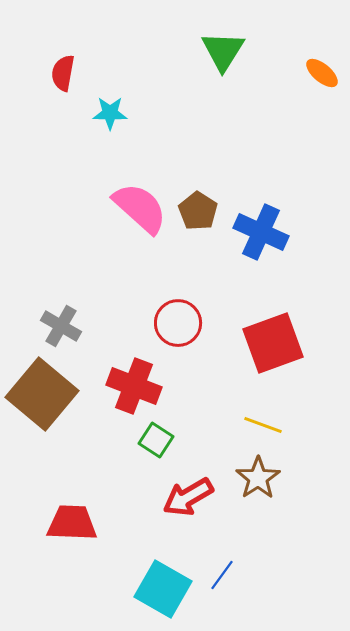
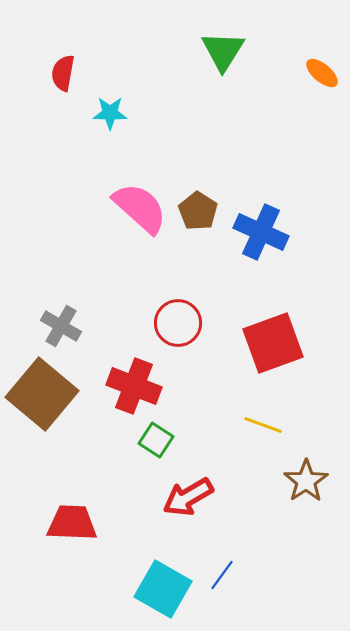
brown star: moved 48 px right, 3 px down
